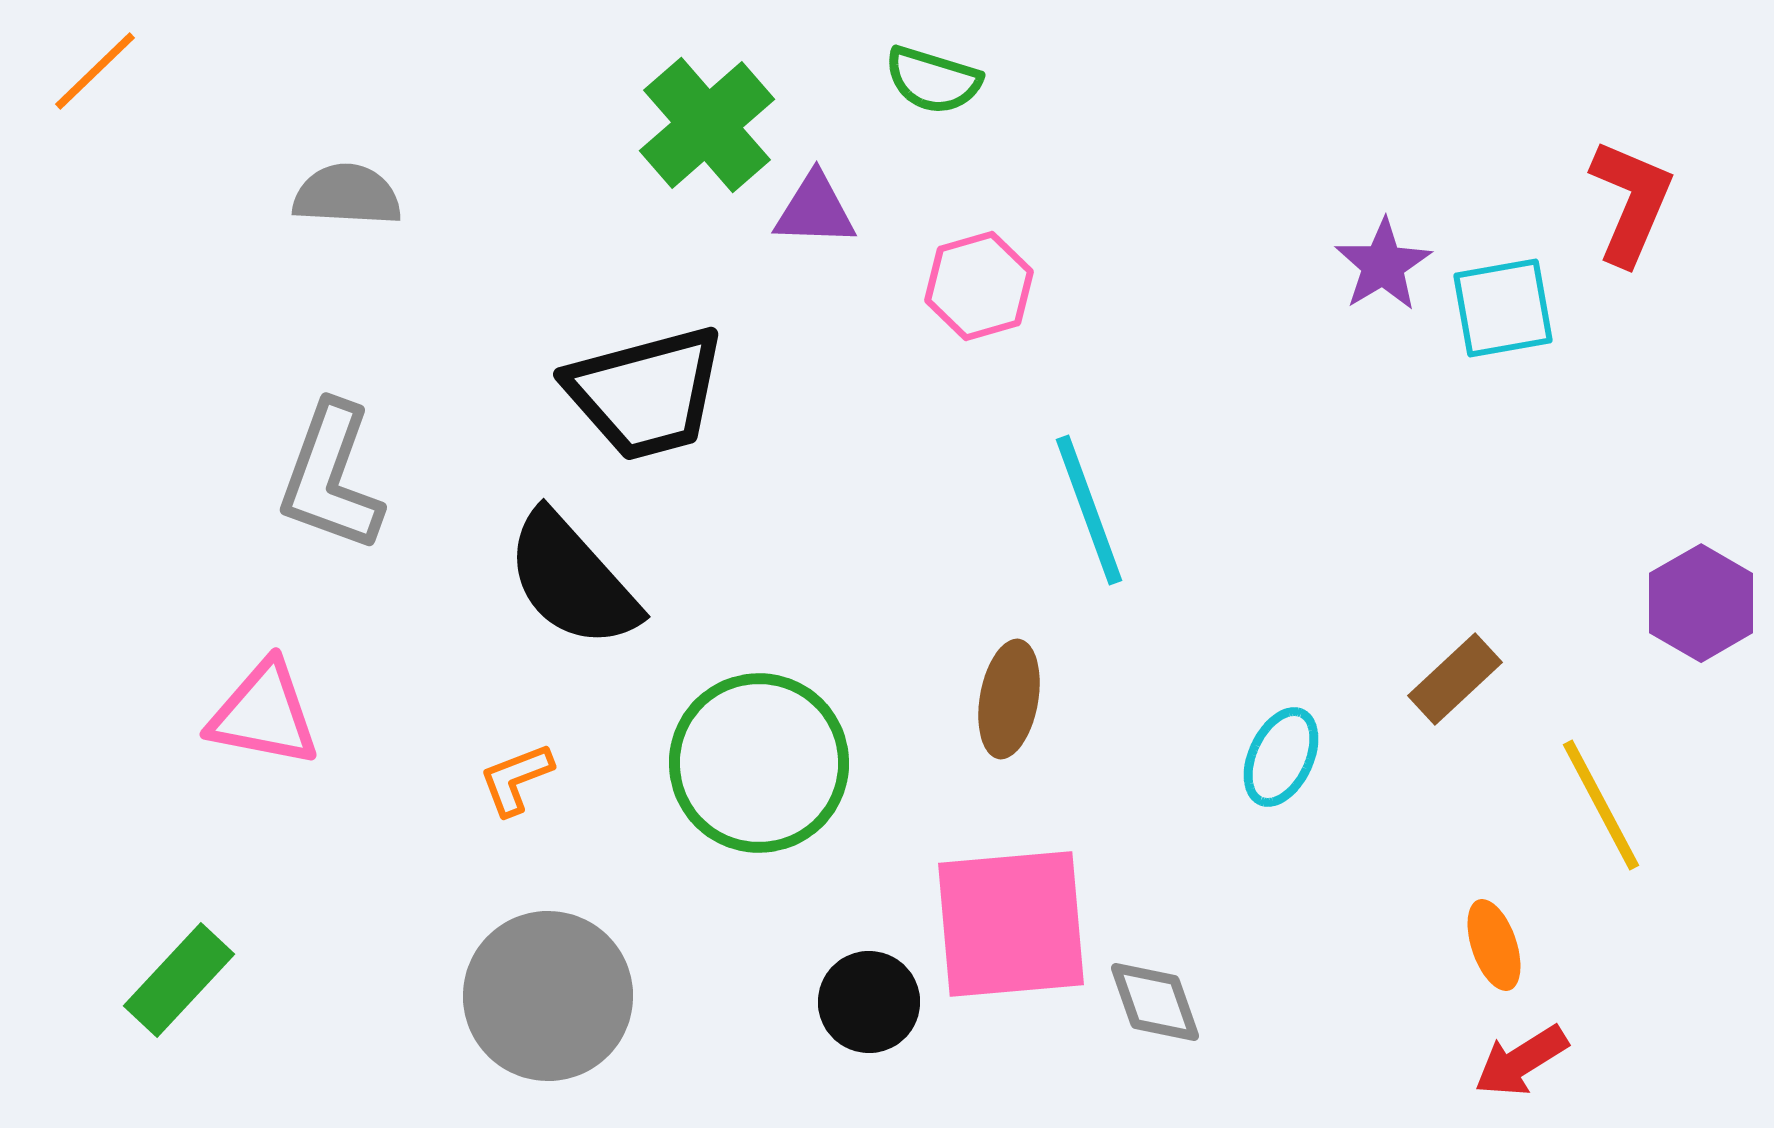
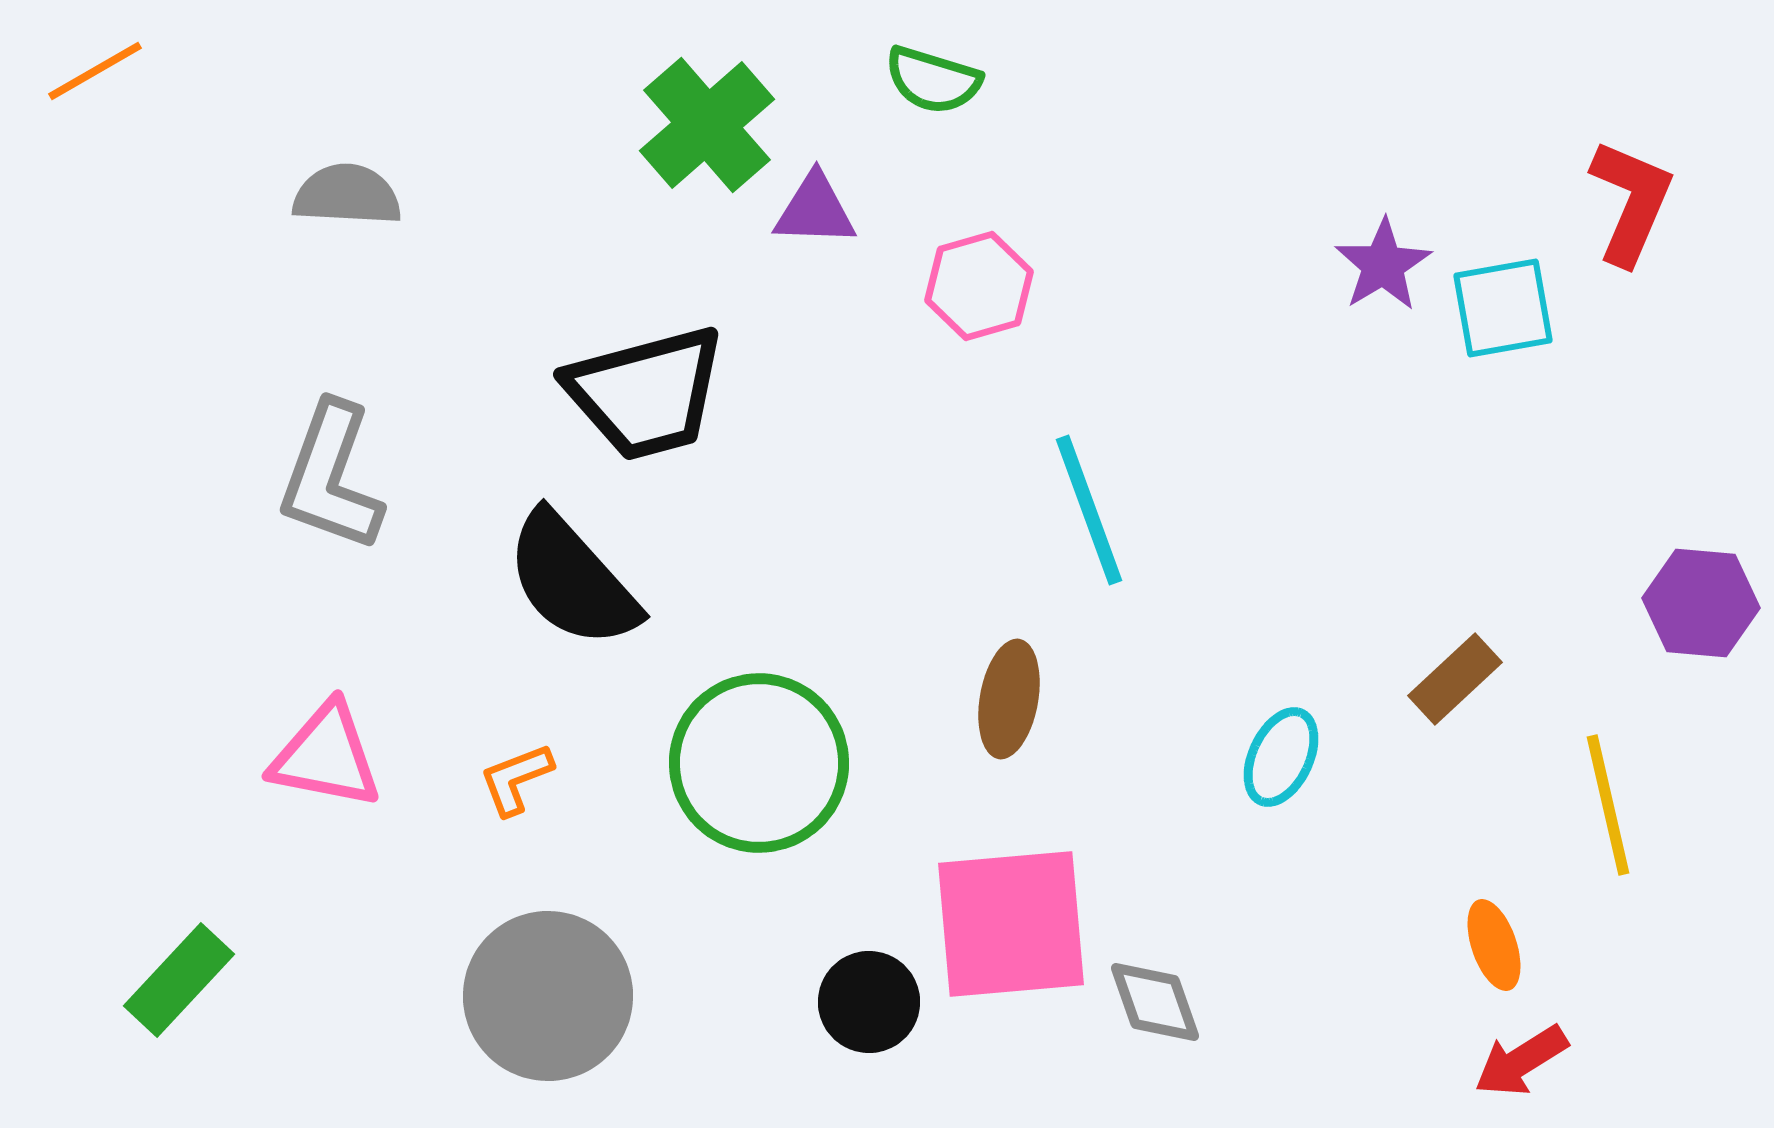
orange line: rotated 14 degrees clockwise
purple hexagon: rotated 25 degrees counterclockwise
pink triangle: moved 62 px right, 42 px down
yellow line: moved 7 px right; rotated 15 degrees clockwise
